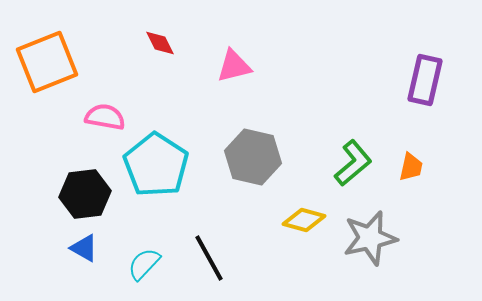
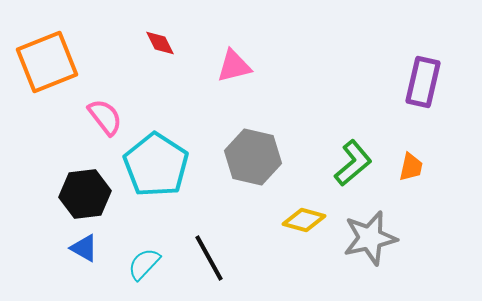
purple rectangle: moved 2 px left, 2 px down
pink semicircle: rotated 42 degrees clockwise
